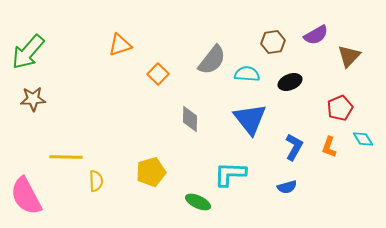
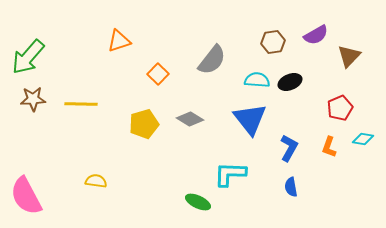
orange triangle: moved 1 px left, 4 px up
green arrow: moved 5 px down
cyan semicircle: moved 10 px right, 6 px down
gray diamond: rotated 60 degrees counterclockwise
cyan diamond: rotated 50 degrees counterclockwise
blue L-shape: moved 5 px left, 1 px down
yellow line: moved 15 px right, 53 px up
yellow pentagon: moved 7 px left, 48 px up
yellow semicircle: rotated 80 degrees counterclockwise
blue semicircle: moved 4 px right; rotated 96 degrees clockwise
